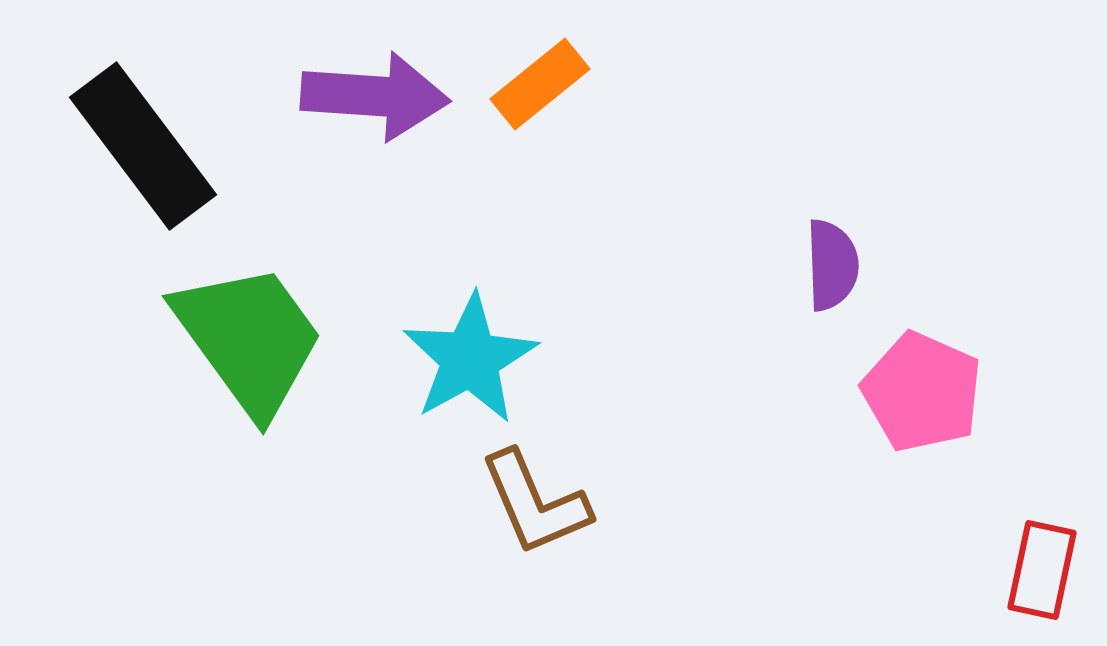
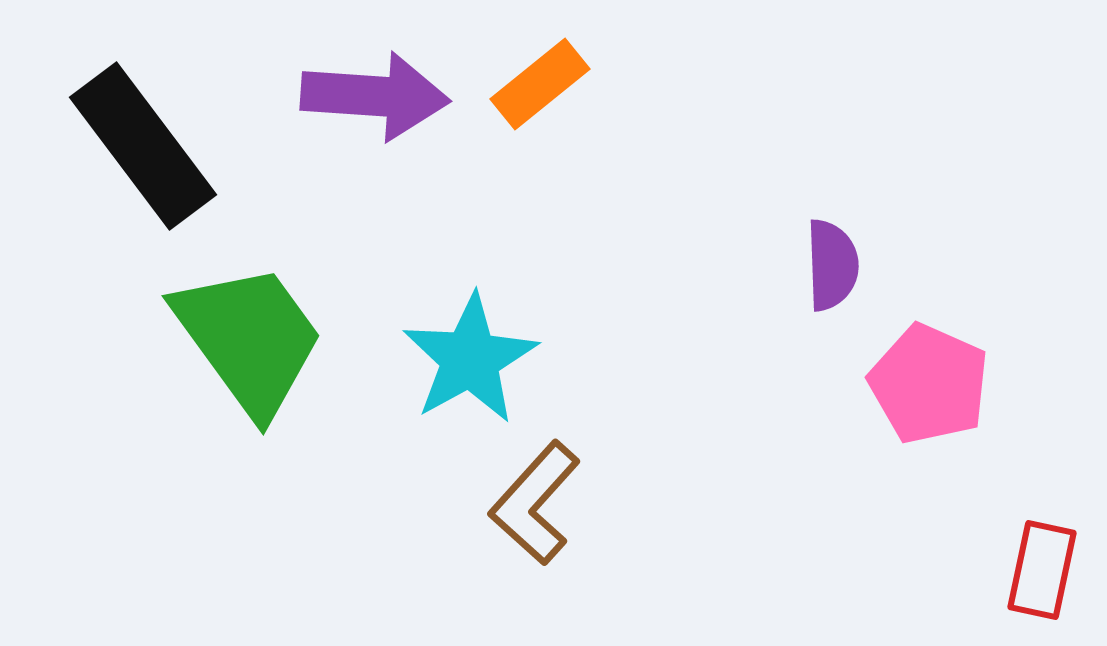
pink pentagon: moved 7 px right, 8 px up
brown L-shape: rotated 65 degrees clockwise
